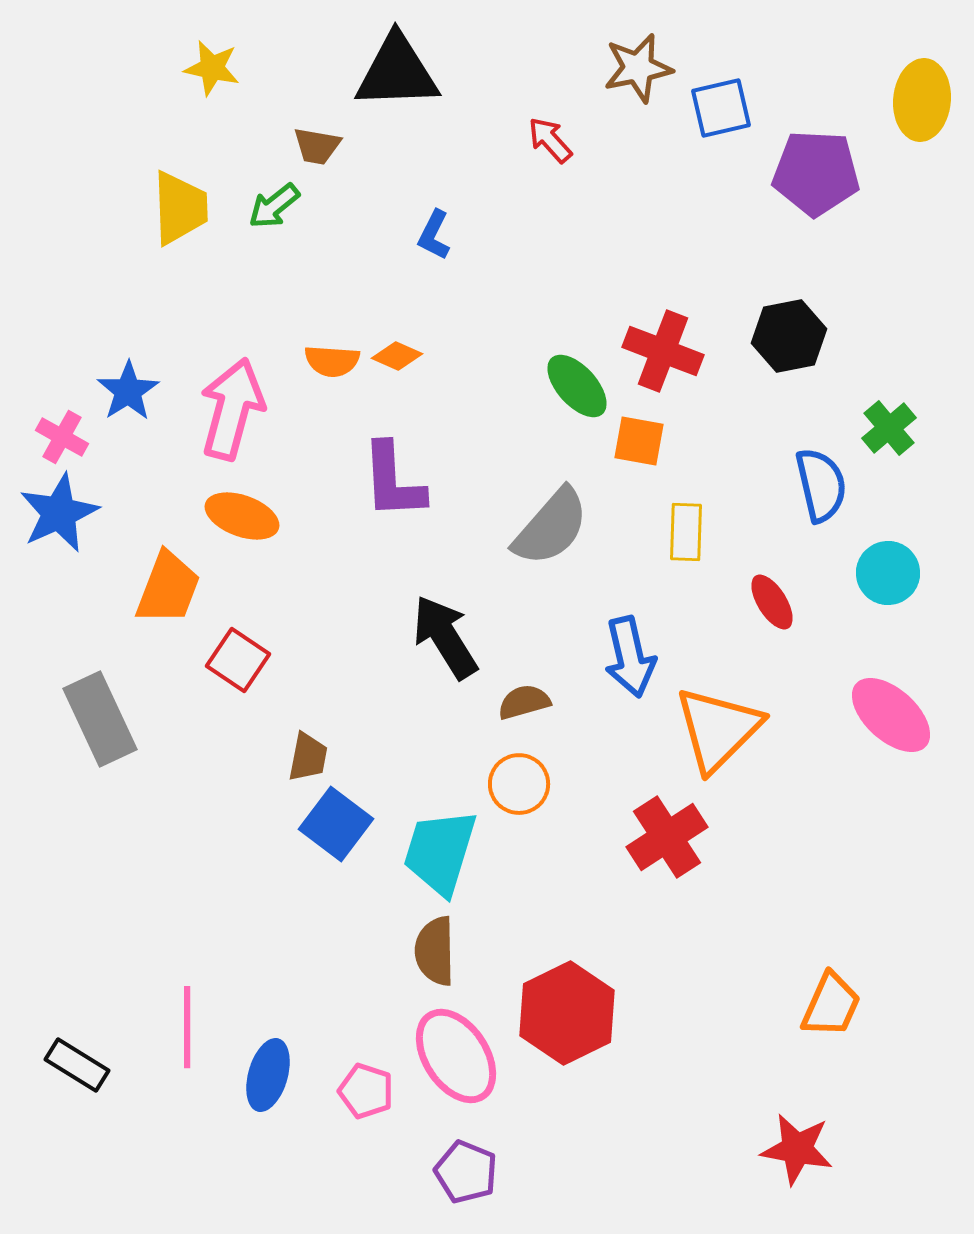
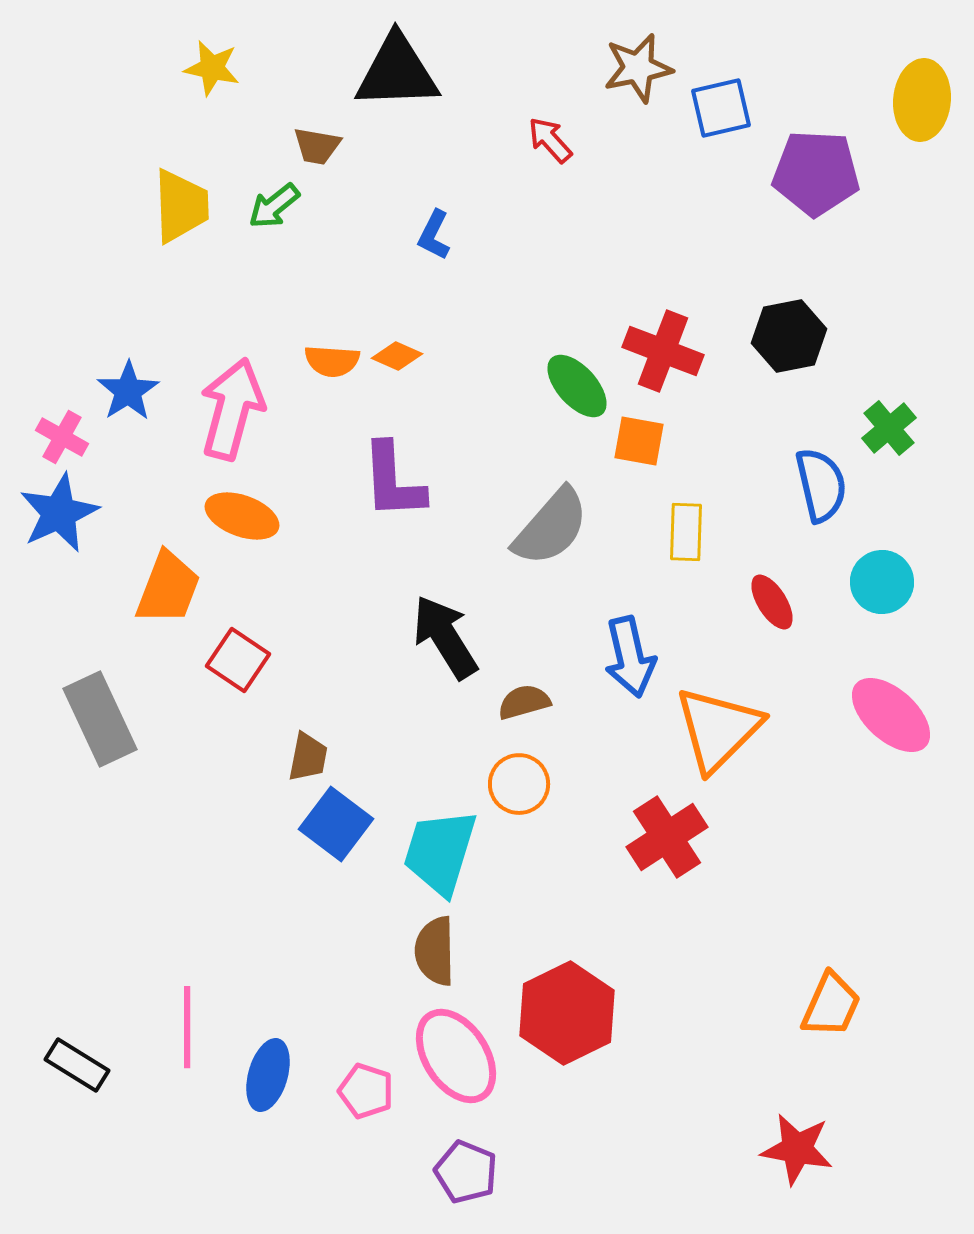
yellow trapezoid at (180, 208): moved 1 px right, 2 px up
cyan circle at (888, 573): moved 6 px left, 9 px down
